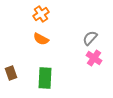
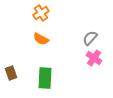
orange cross: moved 1 px up
